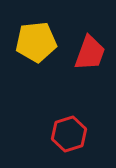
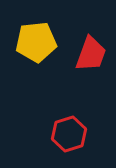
red trapezoid: moved 1 px right, 1 px down
